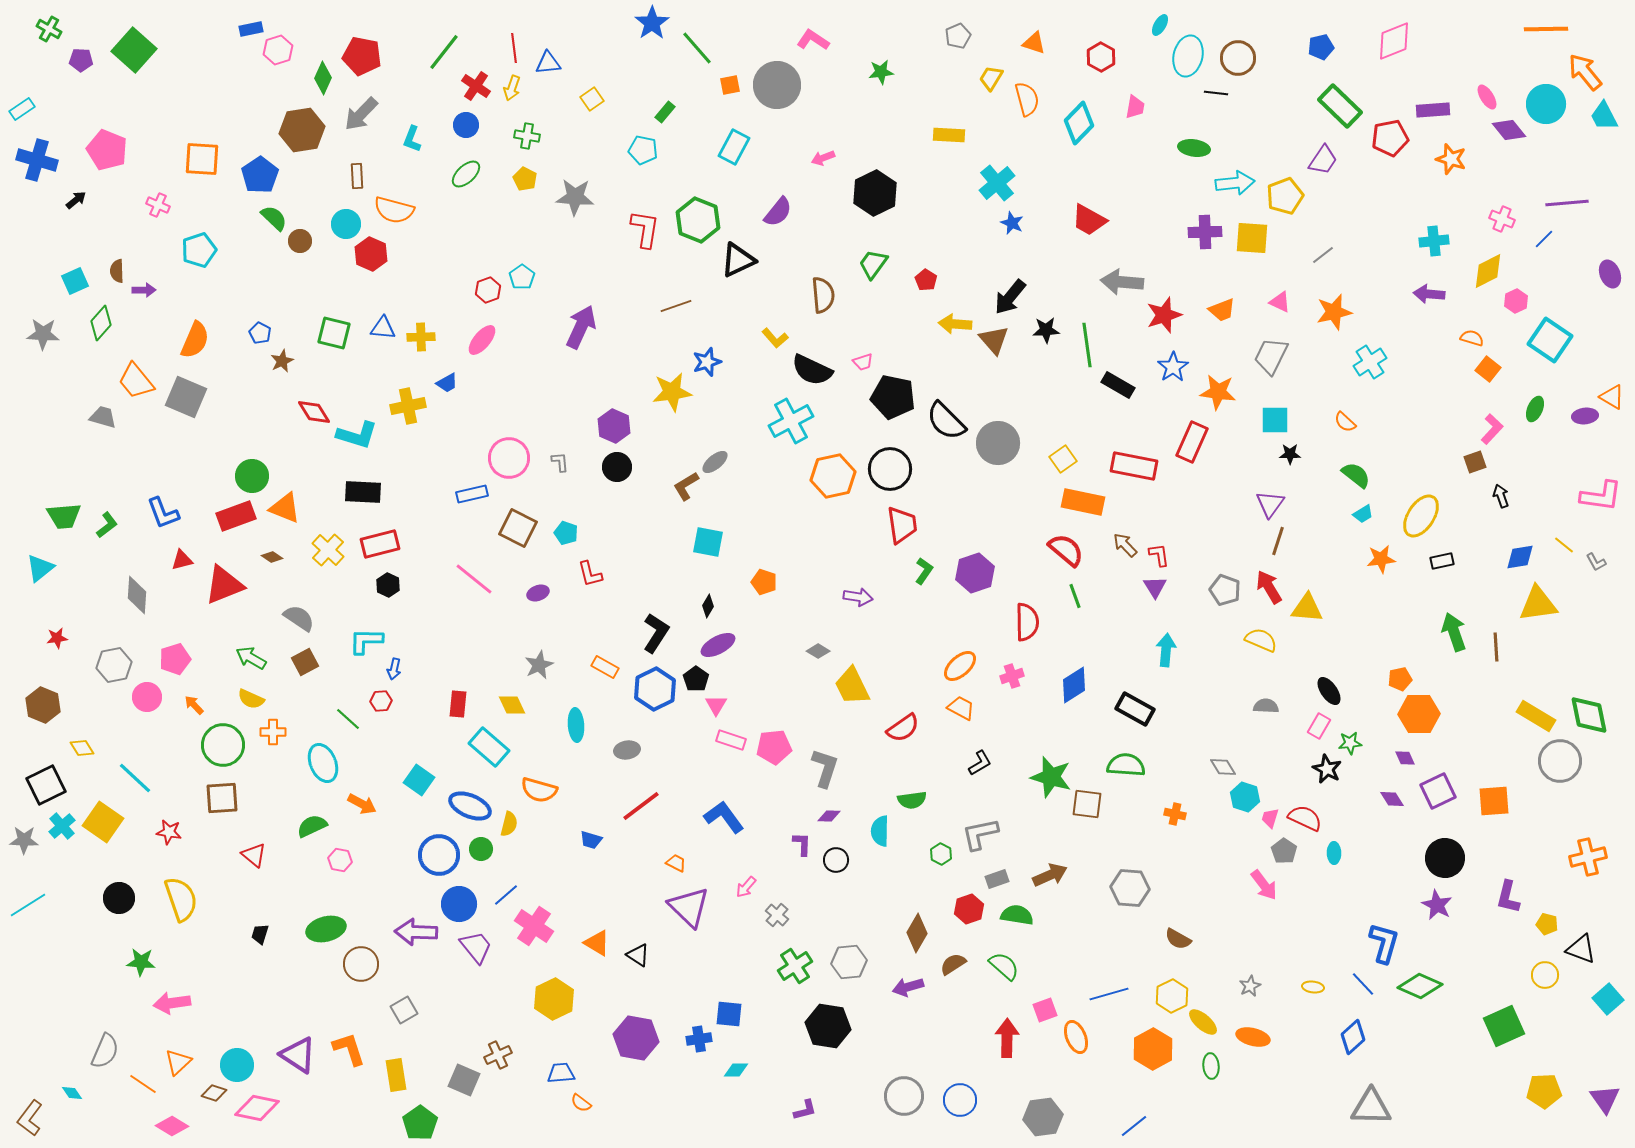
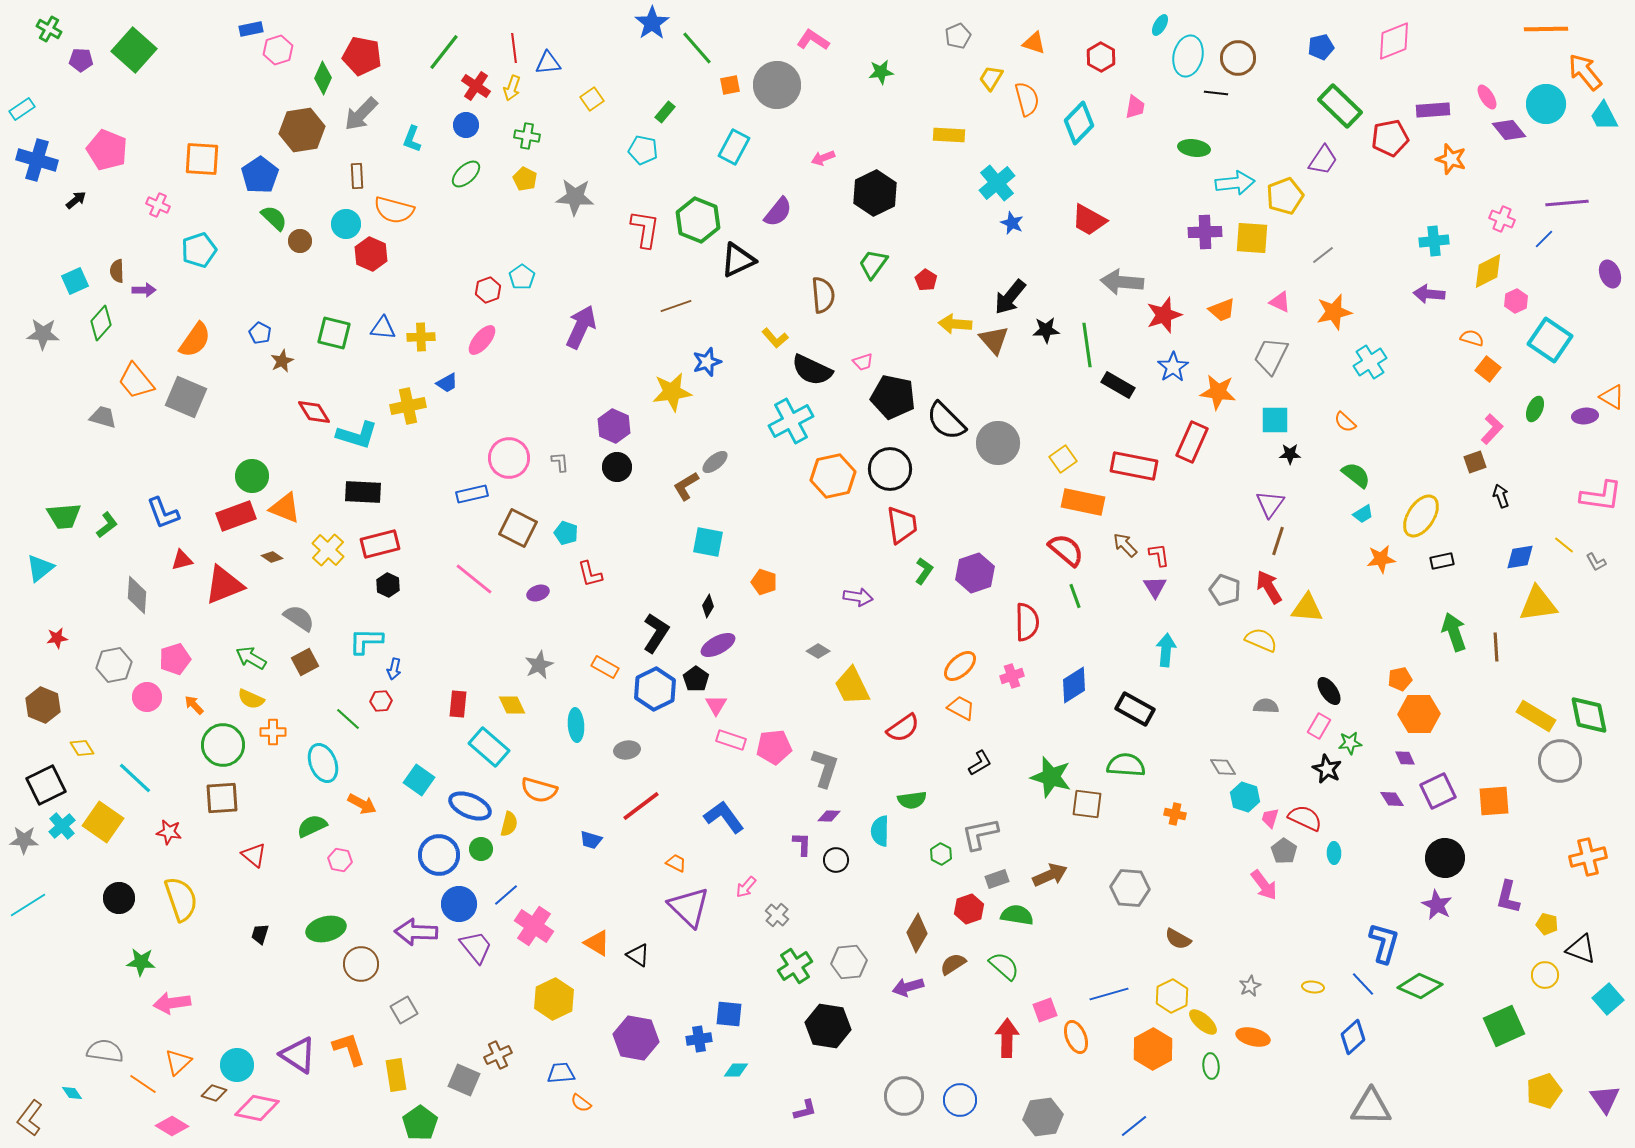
orange semicircle at (195, 340): rotated 12 degrees clockwise
gray semicircle at (105, 1051): rotated 105 degrees counterclockwise
yellow pentagon at (1544, 1091): rotated 16 degrees counterclockwise
